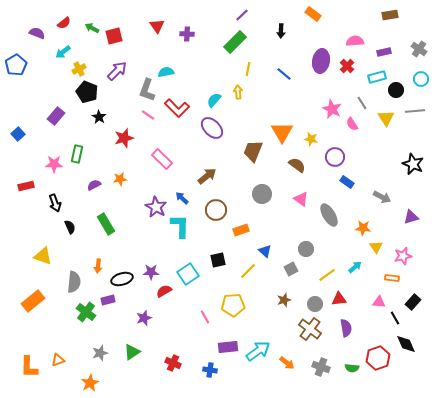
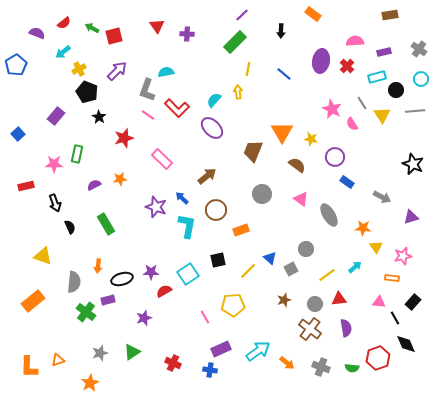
yellow triangle at (386, 118): moved 4 px left, 3 px up
purple star at (156, 207): rotated 10 degrees counterclockwise
cyan L-shape at (180, 226): moved 7 px right; rotated 10 degrees clockwise
blue triangle at (265, 251): moved 5 px right, 7 px down
purple rectangle at (228, 347): moved 7 px left, 2 px down; rotated 18 degrees counterclockwise
